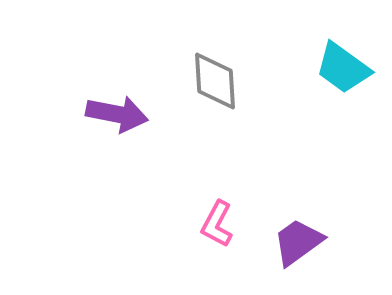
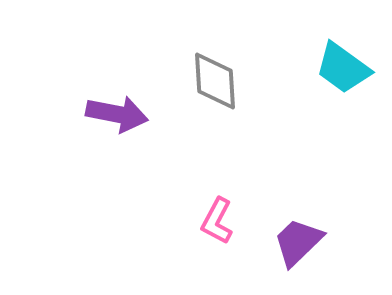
pink L-shape: moved 3 px up
purple trapezoid: rotated 8 degrees counterclockwise
